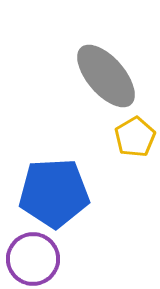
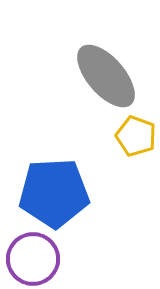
yellow pentagon: moved 1 px right, 1 px up; rotated 21 degrees counterclockwise
